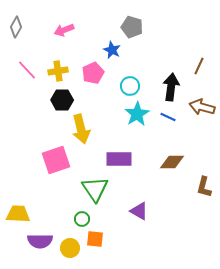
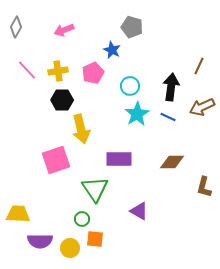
brown arrow: rotated 40 degrees counterclockwise
